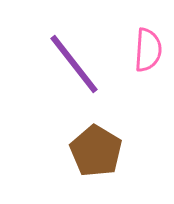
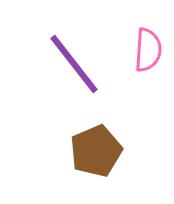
brown pentagon: rotated 18 degrees clockwise
